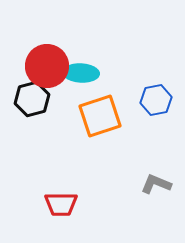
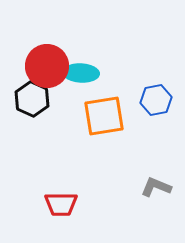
black hexagon: rotated 20 degrees counterclockwise
orange square: moved 4 px right; rotated 9 degrees clockwise
gray L-shape: moved 3 px down
